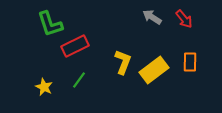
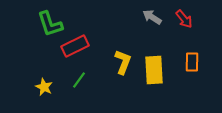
orange rectangle: moved 2 px right
yellow rectangle: rotated 56 degrees counterclockwise
